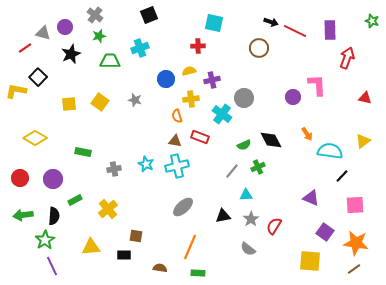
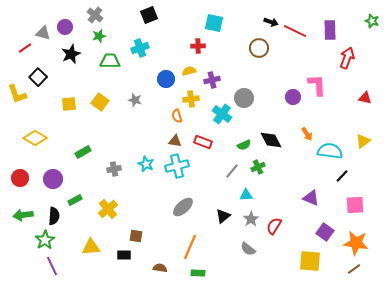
yellow L-shape at (16, 91): moved 1 px right, 3 px down; rotated 120 degrees counterclockwise
red rectangle at (200, 137): moved 3 px right, 5 px down
green rectangle at (83, 152): rotated 42 degrees counterclockwise
black triangle at (223, 216): rotated 28 degrees counterclockwise
